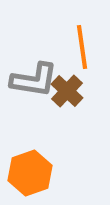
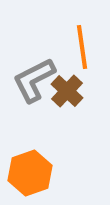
gray L-shape: rotated 144 degrees clockwise
